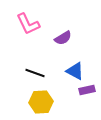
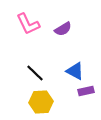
purple semicircle: moved 9 px up
black line: rotated 24 degrees clockwise
purple rectangle: moved 1 px left, 1 px down
